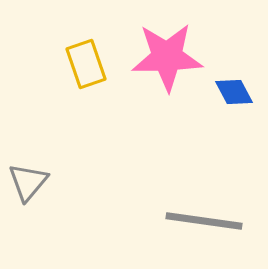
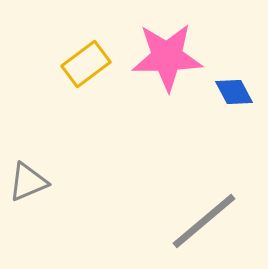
yellow rectangle: rotated 72 degrees clockwise
gray triangle: rotated 27 degrees clockwise
gray line: rotated 48 degrees counterclockwise
